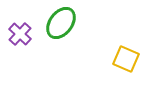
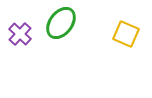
yellow square: moved 25 px up
